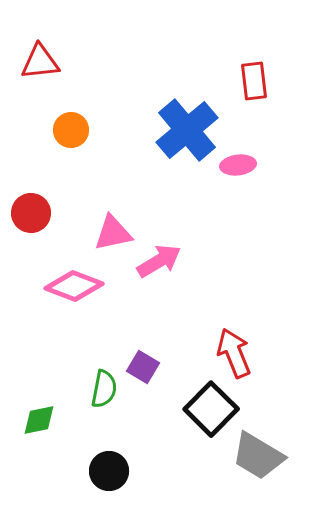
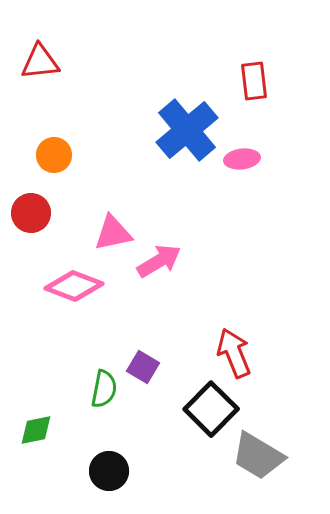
orange circle: moved 17 px left, 25 px down
pink ellipse: moved 4 px right, 6 px up
green diamond: moved 3 px left, 10 px down
